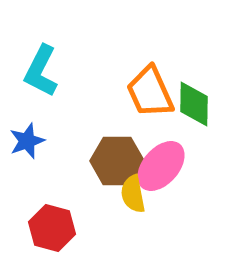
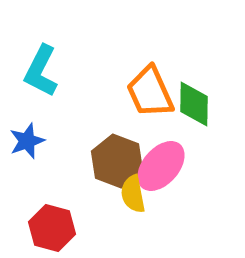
brown hexagon: rotated 21 degrees clockwise
